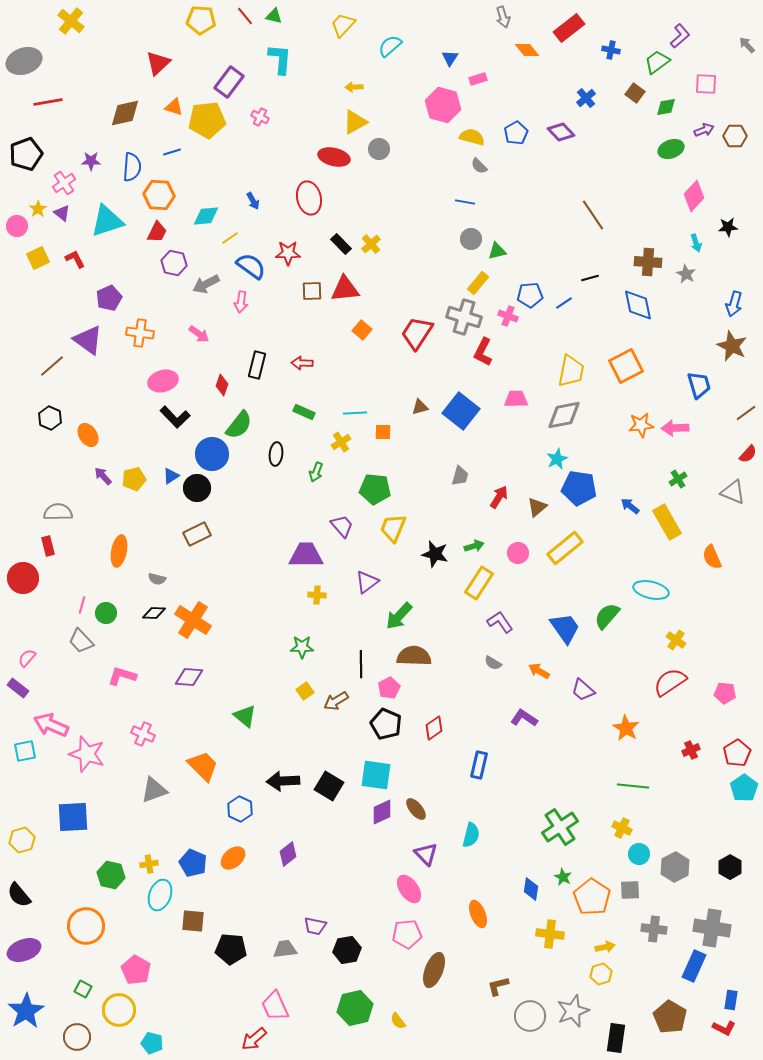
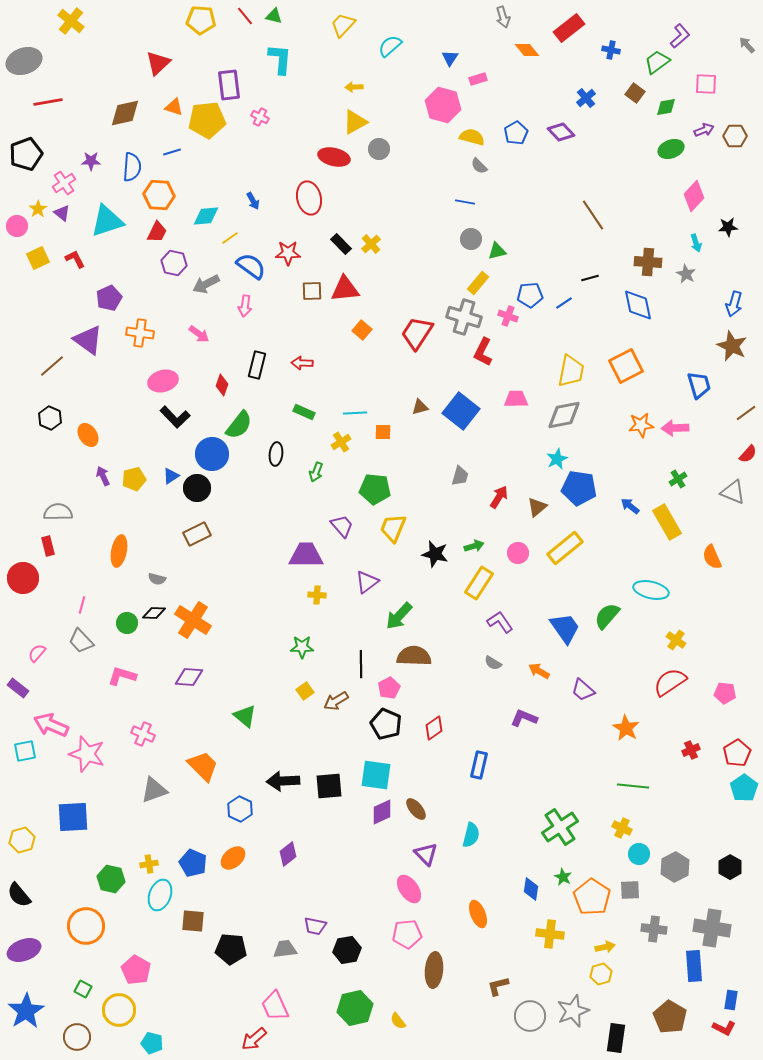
purple rectangle at (229, 82): moved 3 px down; rotated 44 degrees counterclockwise
pink arrow at (241, 302): moved 4 px right, 4 px down
purple arrow at (103, 476): rotated 18 degrees clockwise
green circle at (106, 613): moved 21 px right, 10 px down
pink semicircle at (27, 658): moved 10 px right, 5 px up
purple L-shape at (524, 718): rotated 12 degrees counterclockwise
black square at (329, 786): rotated 36 degrees counterclockwise
green hexagon at (111, 875): moved 4 px down
blue rectangle at (694, 966): rotated 28 degrees counterclockwise
brown ellipse at (434, 970): rotated 16 degrees counterclockwise
